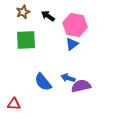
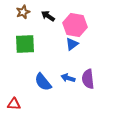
green square: moved 1 px left, 4 px down
purple semicircle: moved 7 px right, 7 px up; rotated 84 degrees counterclockwise
